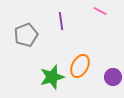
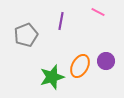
pink line: moved 2 px left, 1 px down
purple line: rotated 18 degrees clockwise
purple circle: moved 7 px left, 16 px up
